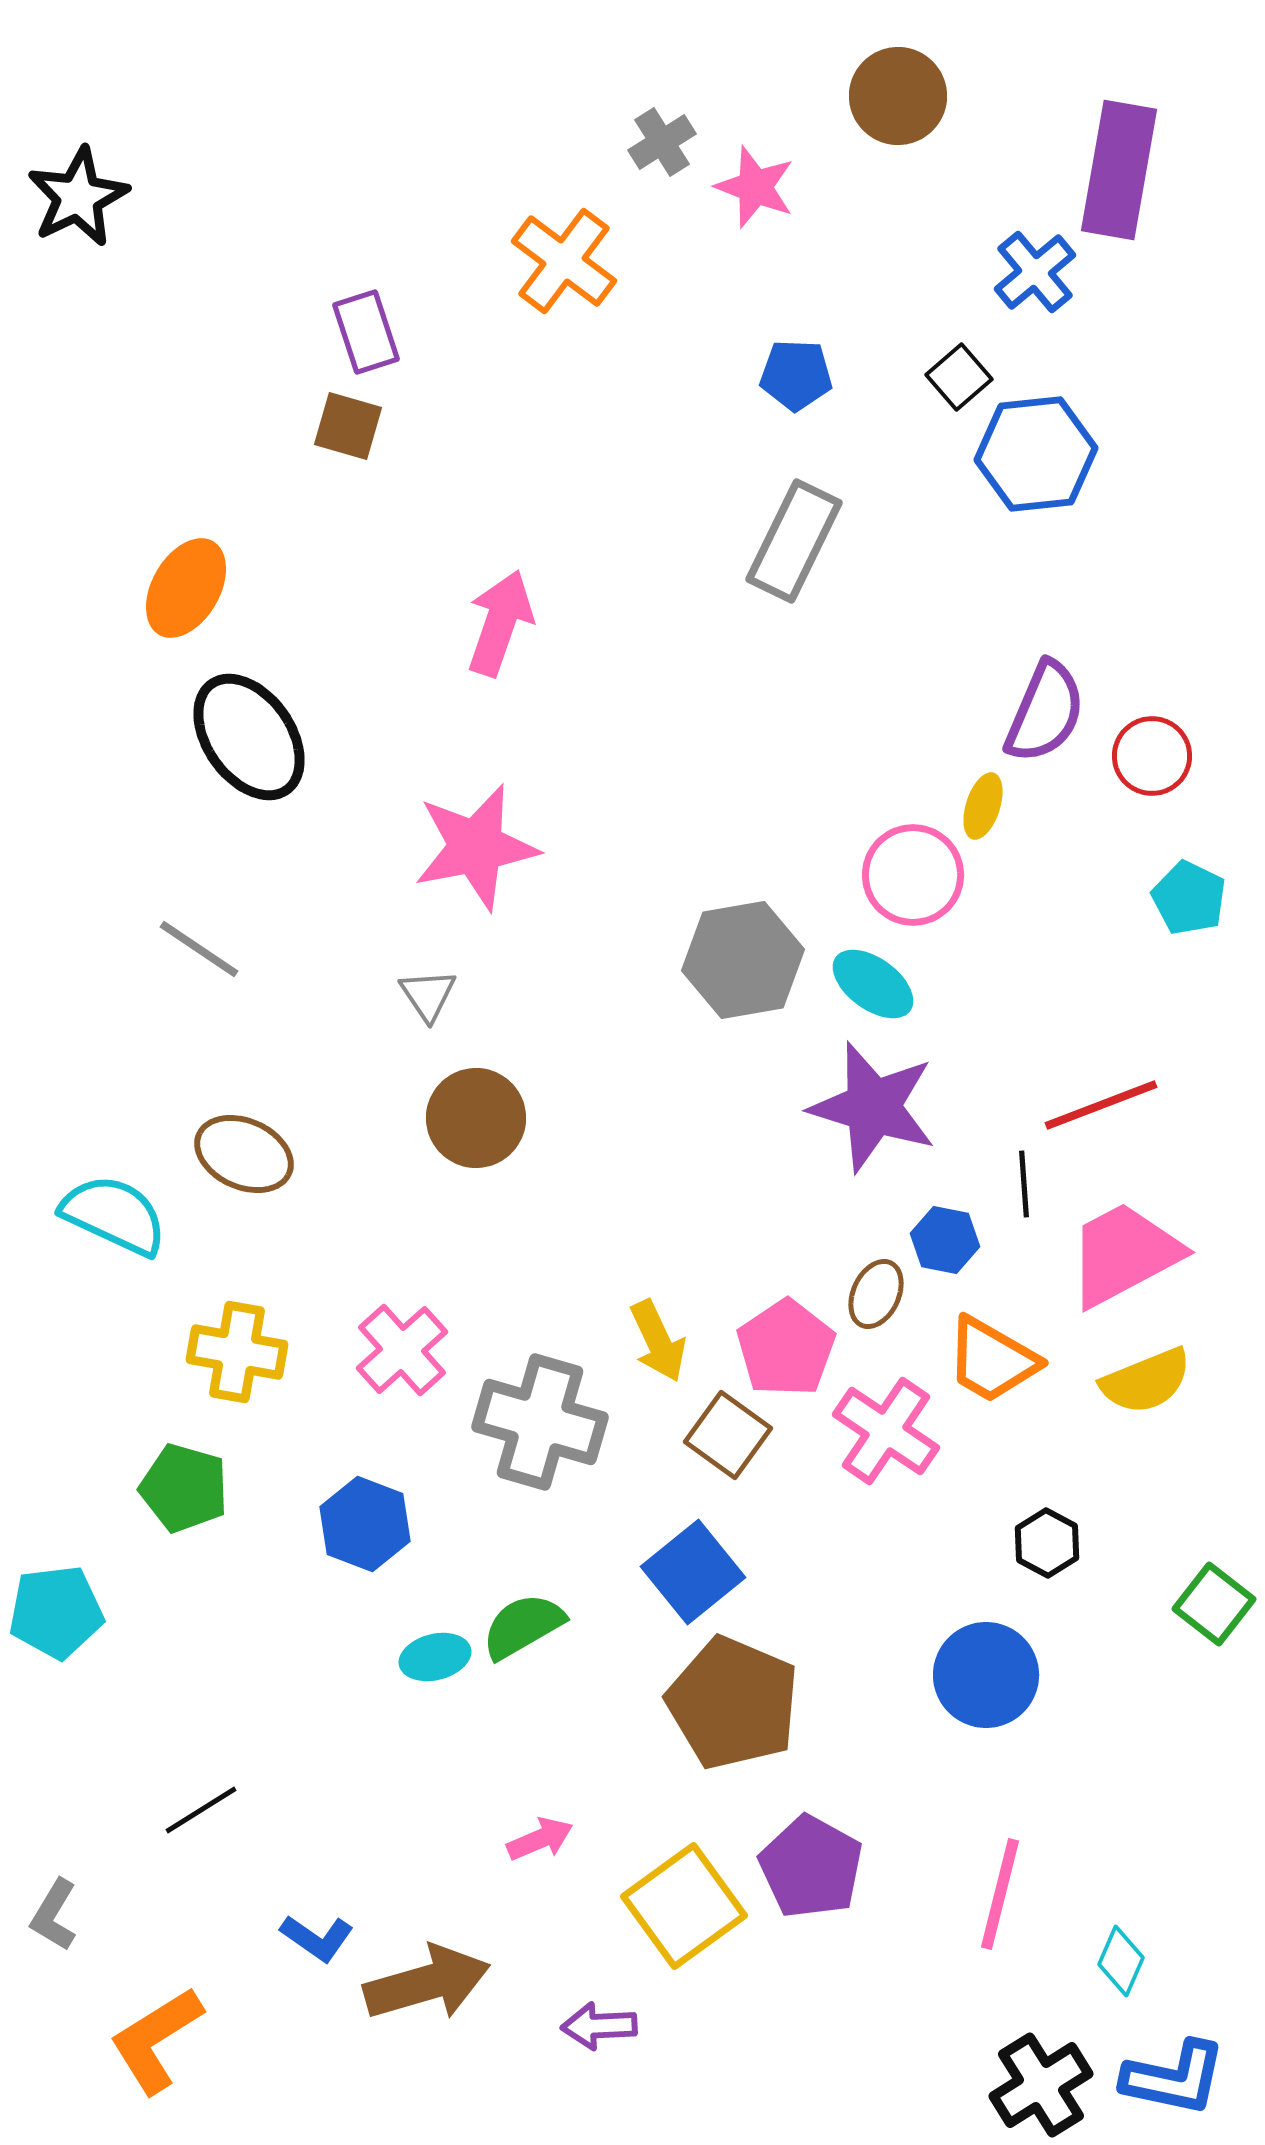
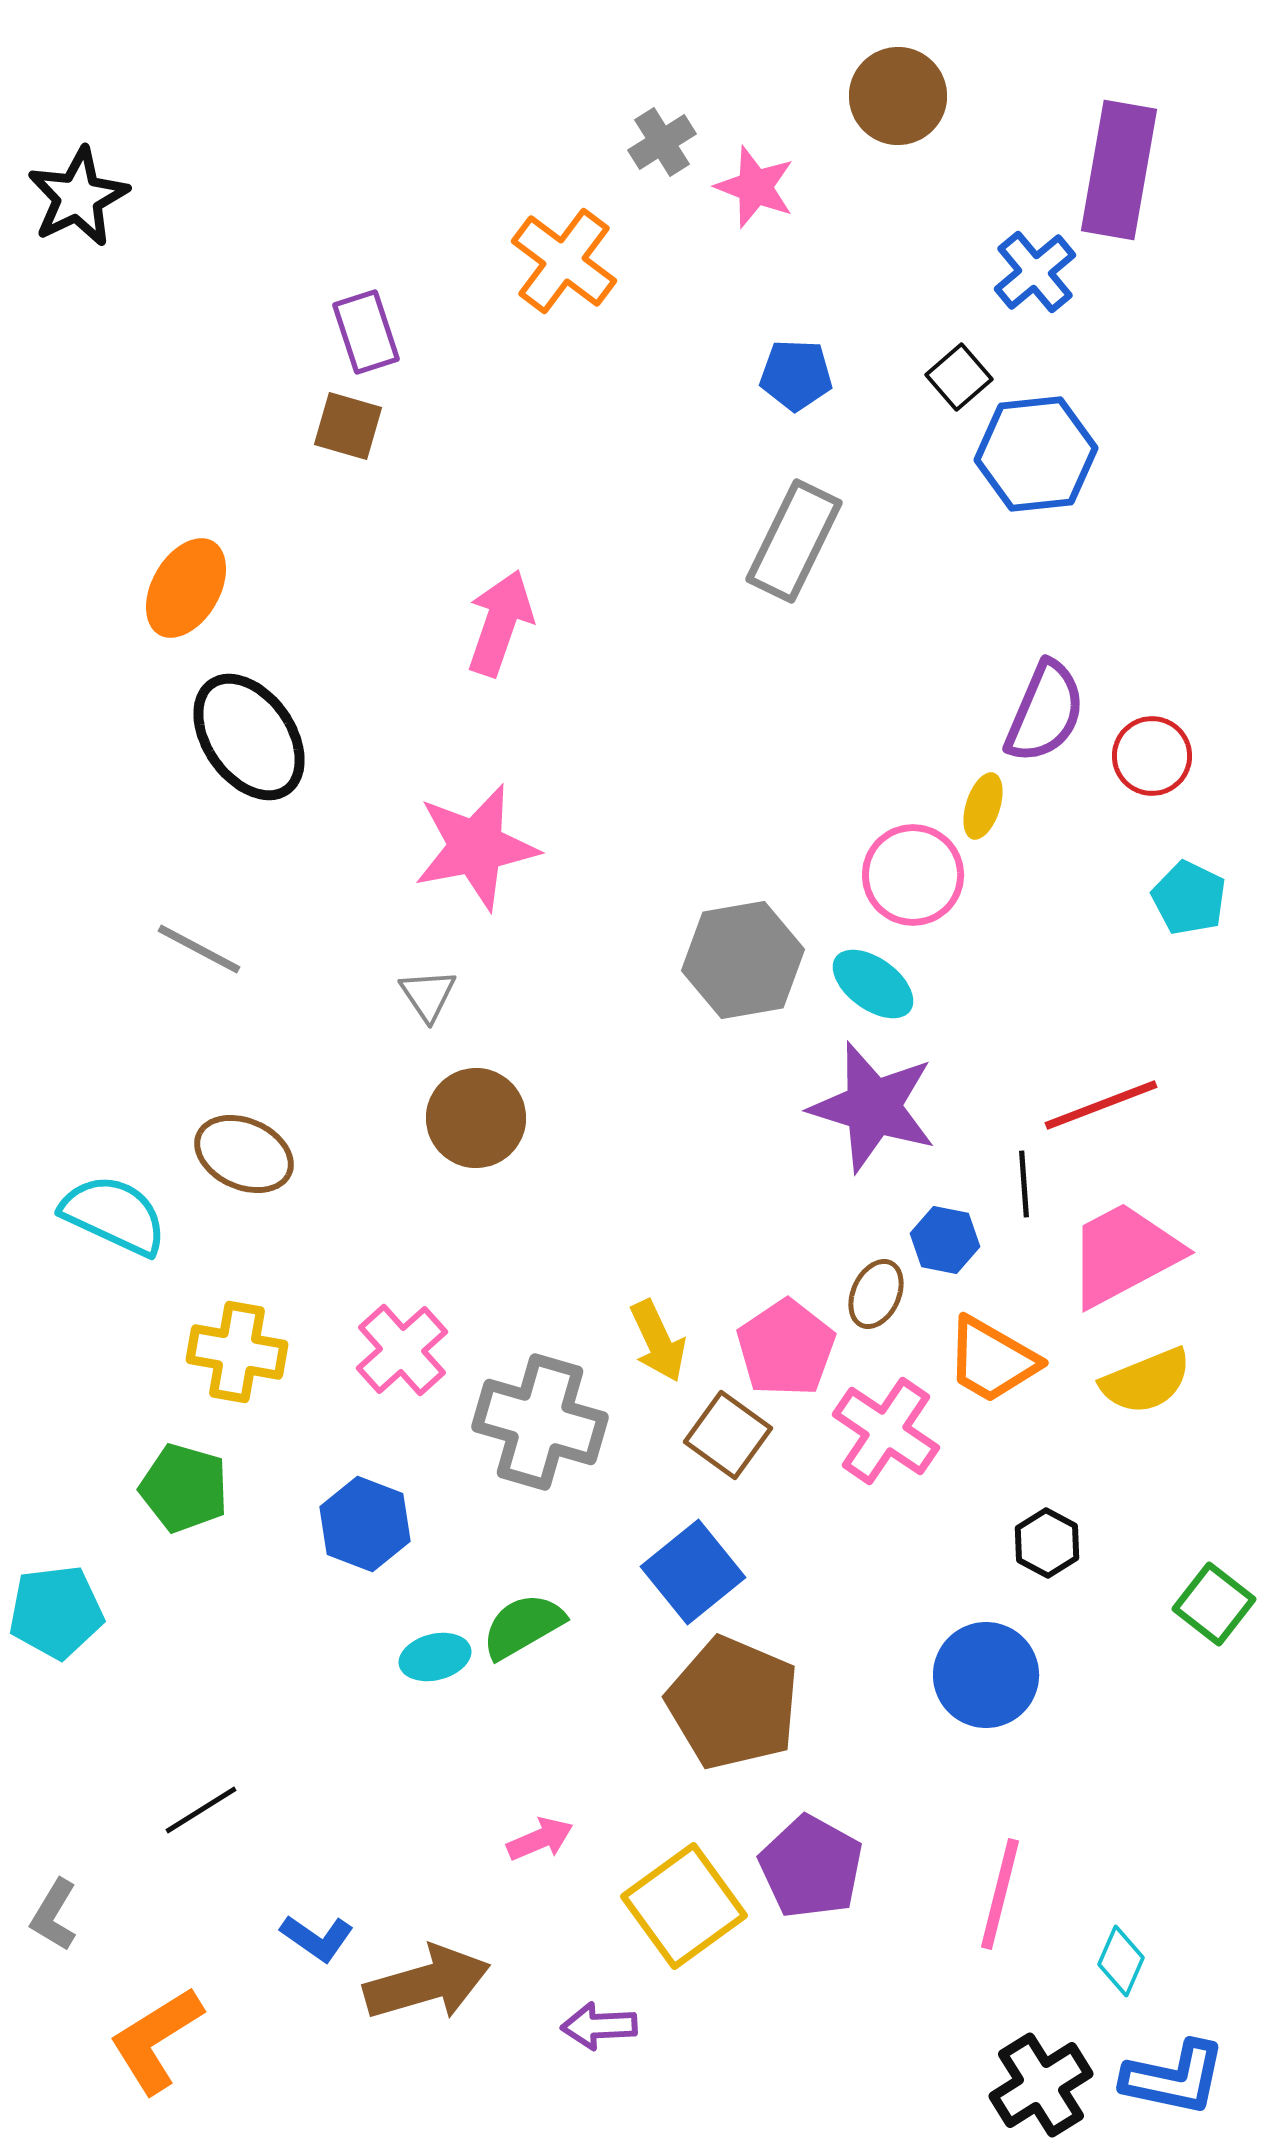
gray line at (199, 949): rotated 6 degrees counterclockwise
